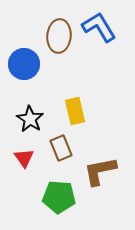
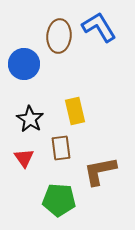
brown rectangle: rotated 15 degrees clockwise
green pentagon: moved 3 px down
